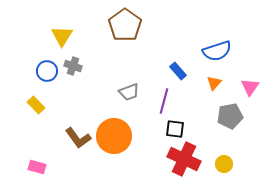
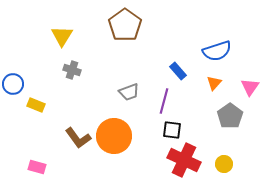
gray cross: moved 1 px left, 4 px down
blue circle: moved 34 px left, 13 px down
yellow rectangle: rotated 24 degrees counterclockwise
gray pentagon: rotated 25 degrees counterclockwise
black square: moved 3 px left, 1 px down
red cross: moved 1 px down
